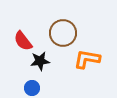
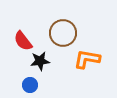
blue circle: moved 2 px left, 3 px up
